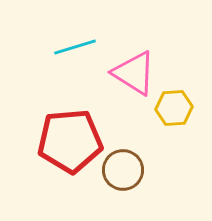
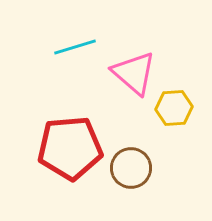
pink triangle: rotated 9 degrees clockwise
red pentagon: moved 7 px down
brown circle: moved 8 px right, 2 px up
